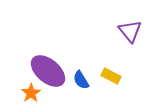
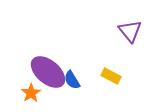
purple ellipse: moved 1 px down
blue semicircle: moved 9 px left
